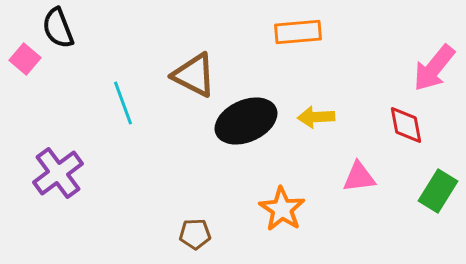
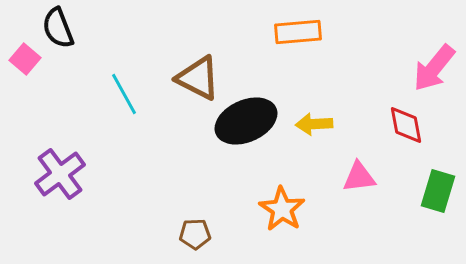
brown triangle: moved 4 px right, 3 px down
cyan line: moved 1 px right, 9 px up; rotated 9 degrees counterclockwise
yellow arrow: moved 2 px left, 7 px down
purple cross: moved 2 px right, 1 px down
green rectangle: rotated 15 degrees counterclockwise
